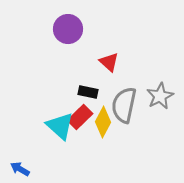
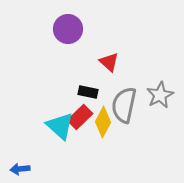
gray star: moved 1 px up
blue arrow: rotated 36 degrees counterclockwise
